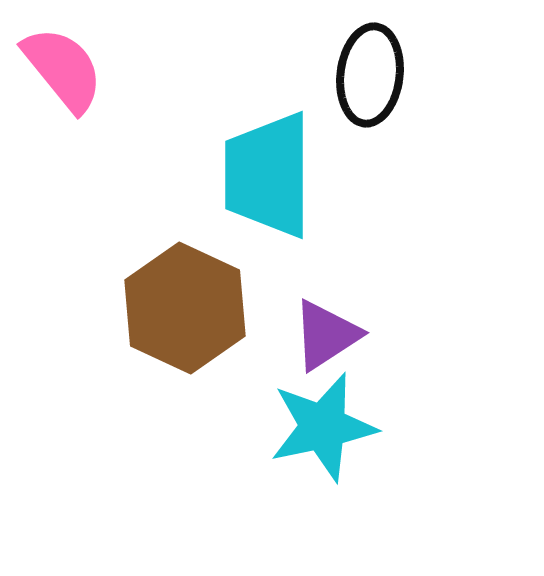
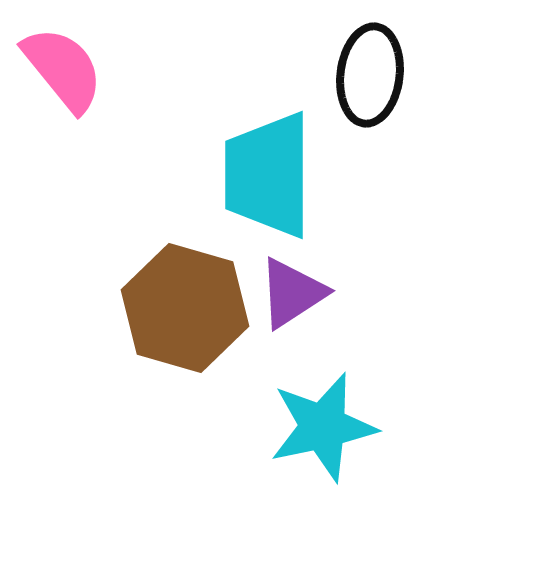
brown hexagon: rotated 9 degrees counterclockwise
purple triangle: moved 34 px left, 42 px up
